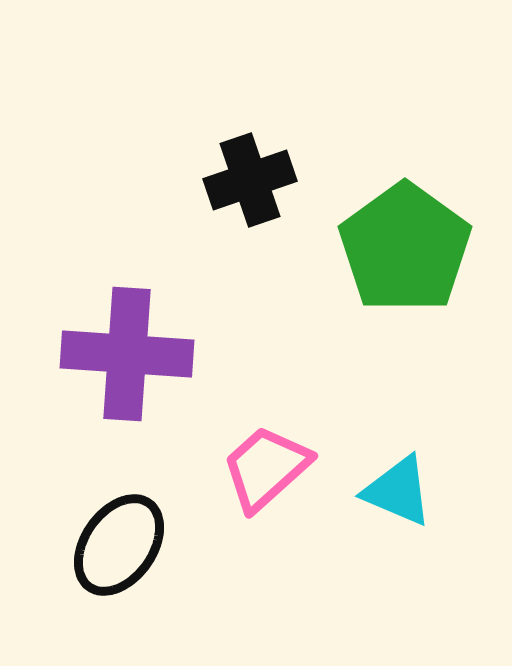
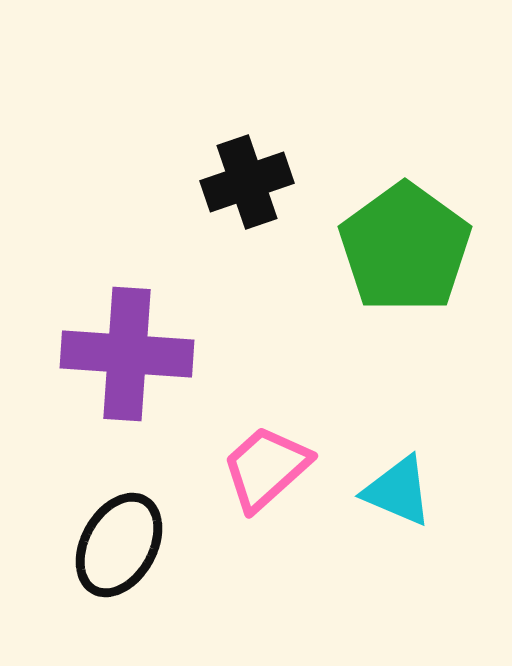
black cross: moved 3 px left, 2 px down
black ellipse: rotated 6 degrees counterclockwise
